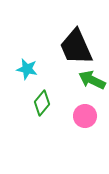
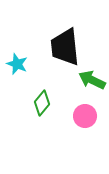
black trapezoid: moved 11 px left; rotated 18 degrees clockwise
cyan star: moved 10 px left, 5 px up; rotated 10 degrees clockwise
